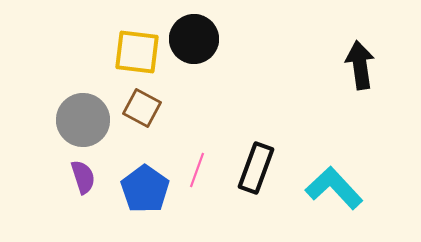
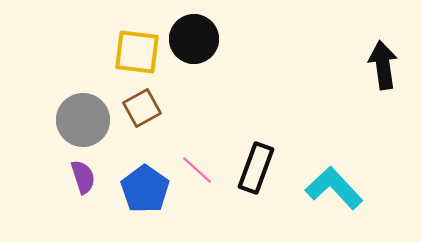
black arrow: moved 23 px right
brown square: rotated 33 degrees clockwise
pink line: rotated 68 degrees counterclockwise
